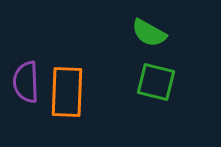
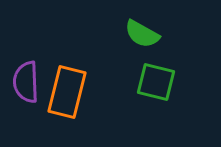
green semicircle: moved 7 px left, 1 px down
orange rectangle: rotated 12 degrees clockwise
